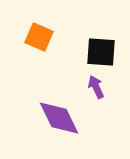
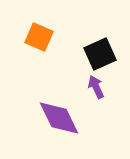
black square: moved 1 px left, 2 px down; rotated 28 degrees counterclockwise
